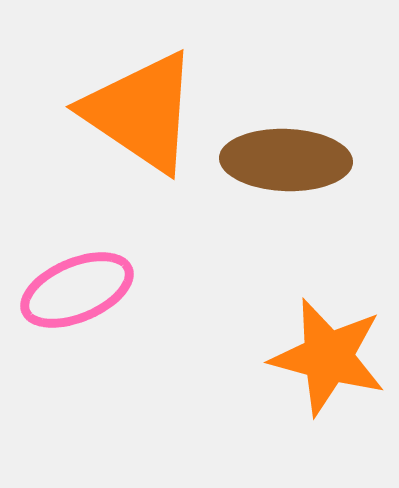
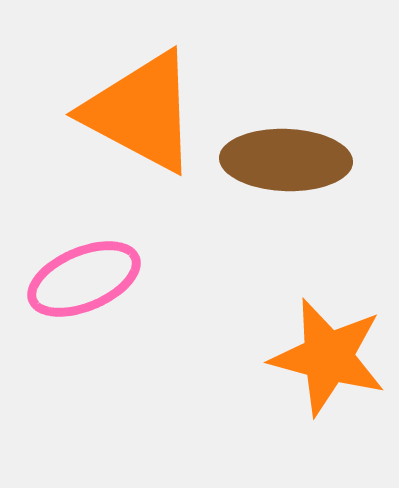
orange triangle: rotated 6 degrees counterclockwise
pink ellipse: moved 7 px right, 11 px up
